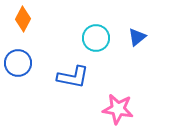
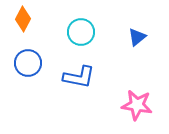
cyan circle: moved 15 px left, 6 px up
blue circle: moved 10 px right
blue L-shape: moved 6 px right
pink star: moved 19 px right, 4 px up
